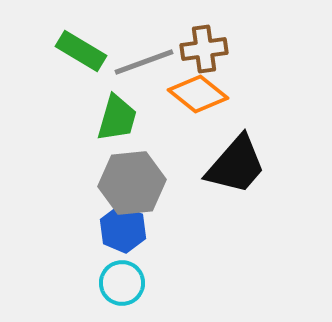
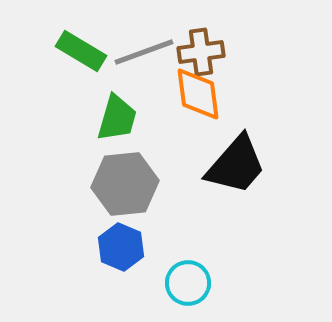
brown cross: moved 3 px left, 3 px down
gray line: moved 10 px up
orange diamond: rotated 44 degrees clockwise
gray hexagon: moved 7 px left, 1 px down
blue hexagon: moved 2 px left, 18 px down
cyan circle: moved 66 px right
